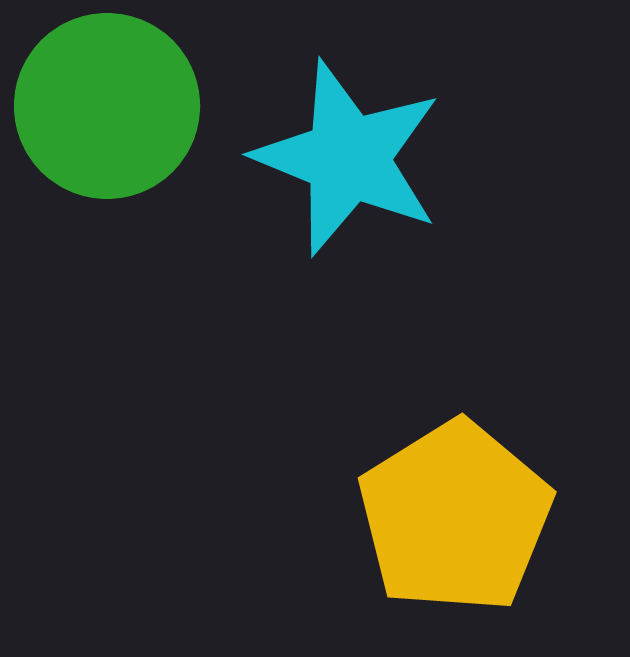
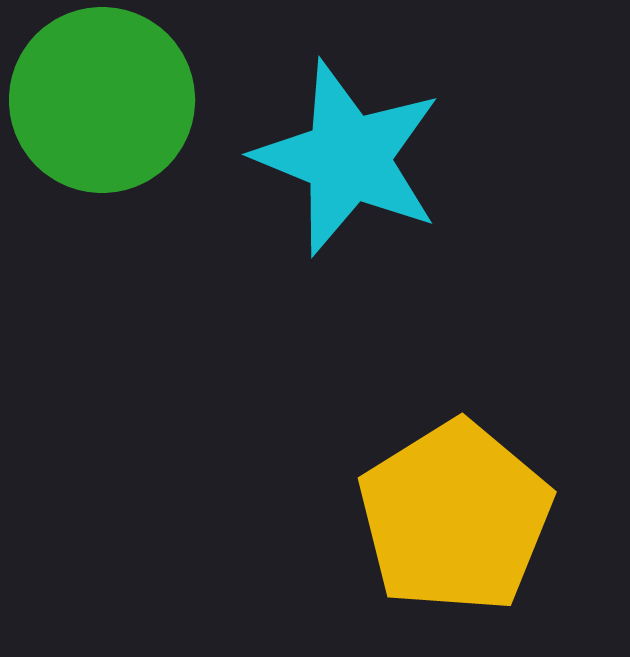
green circle: moved 5 px left, 6 px up
